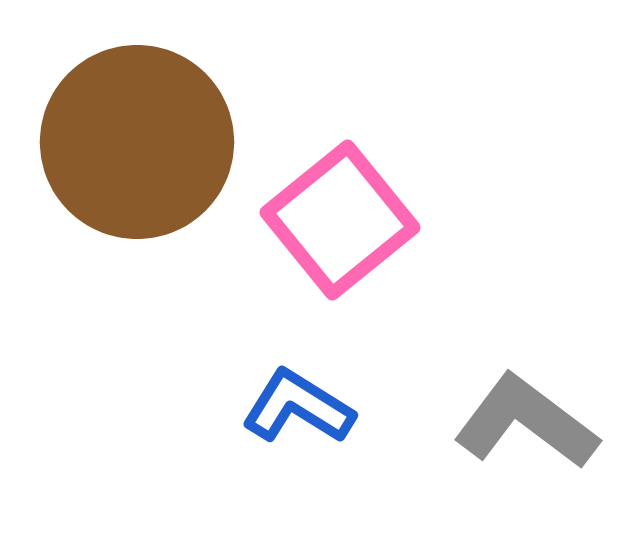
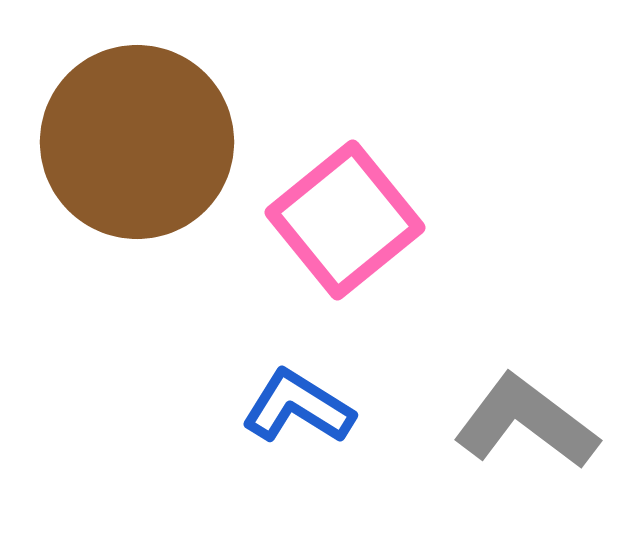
pink square: moved 5 px right
